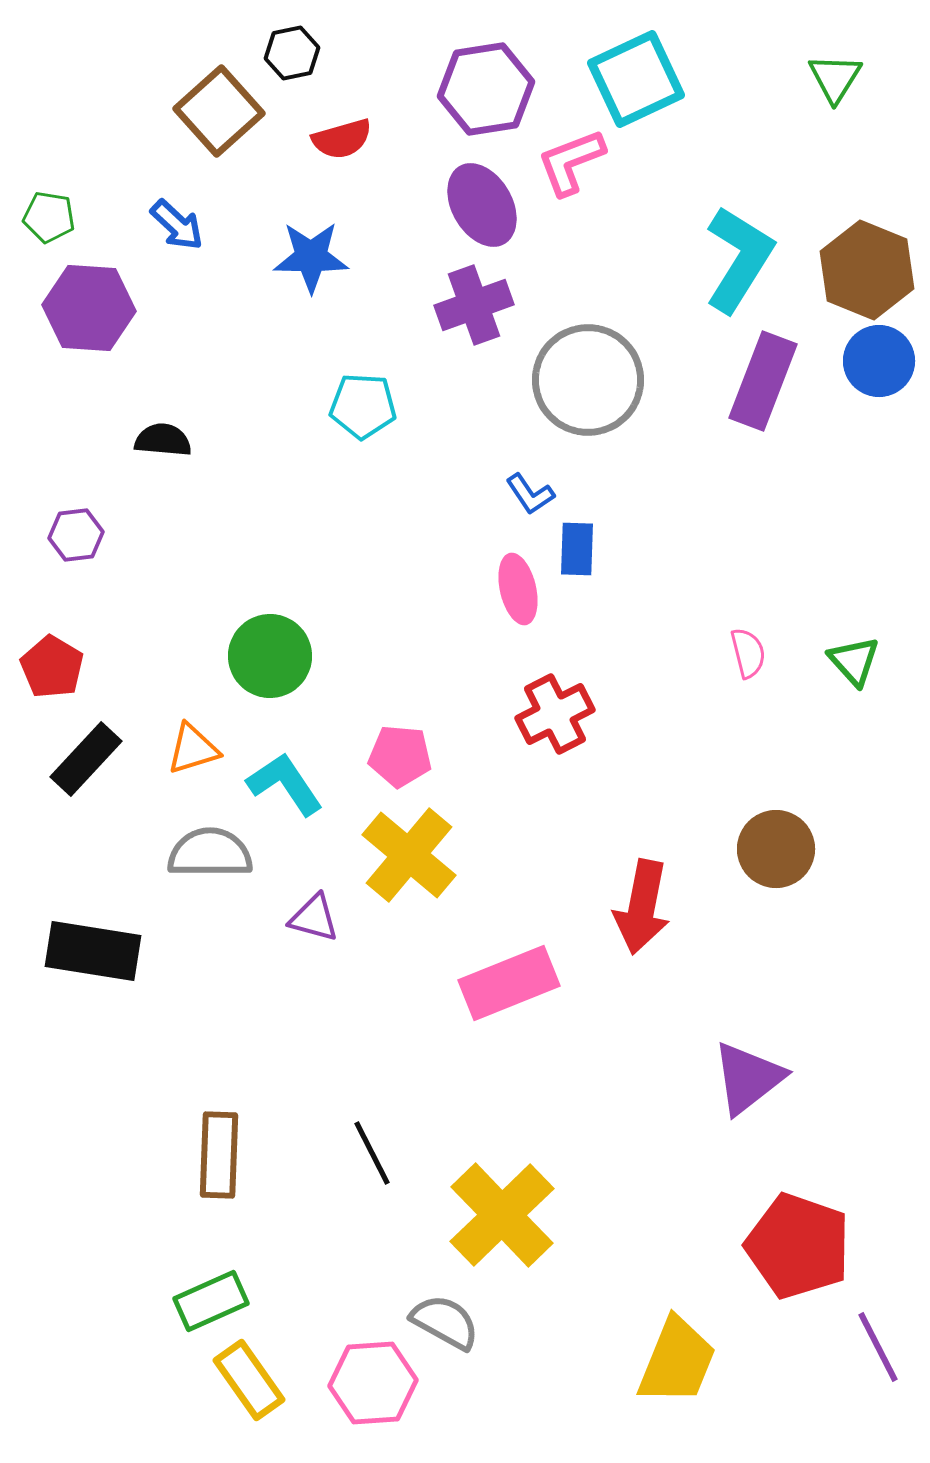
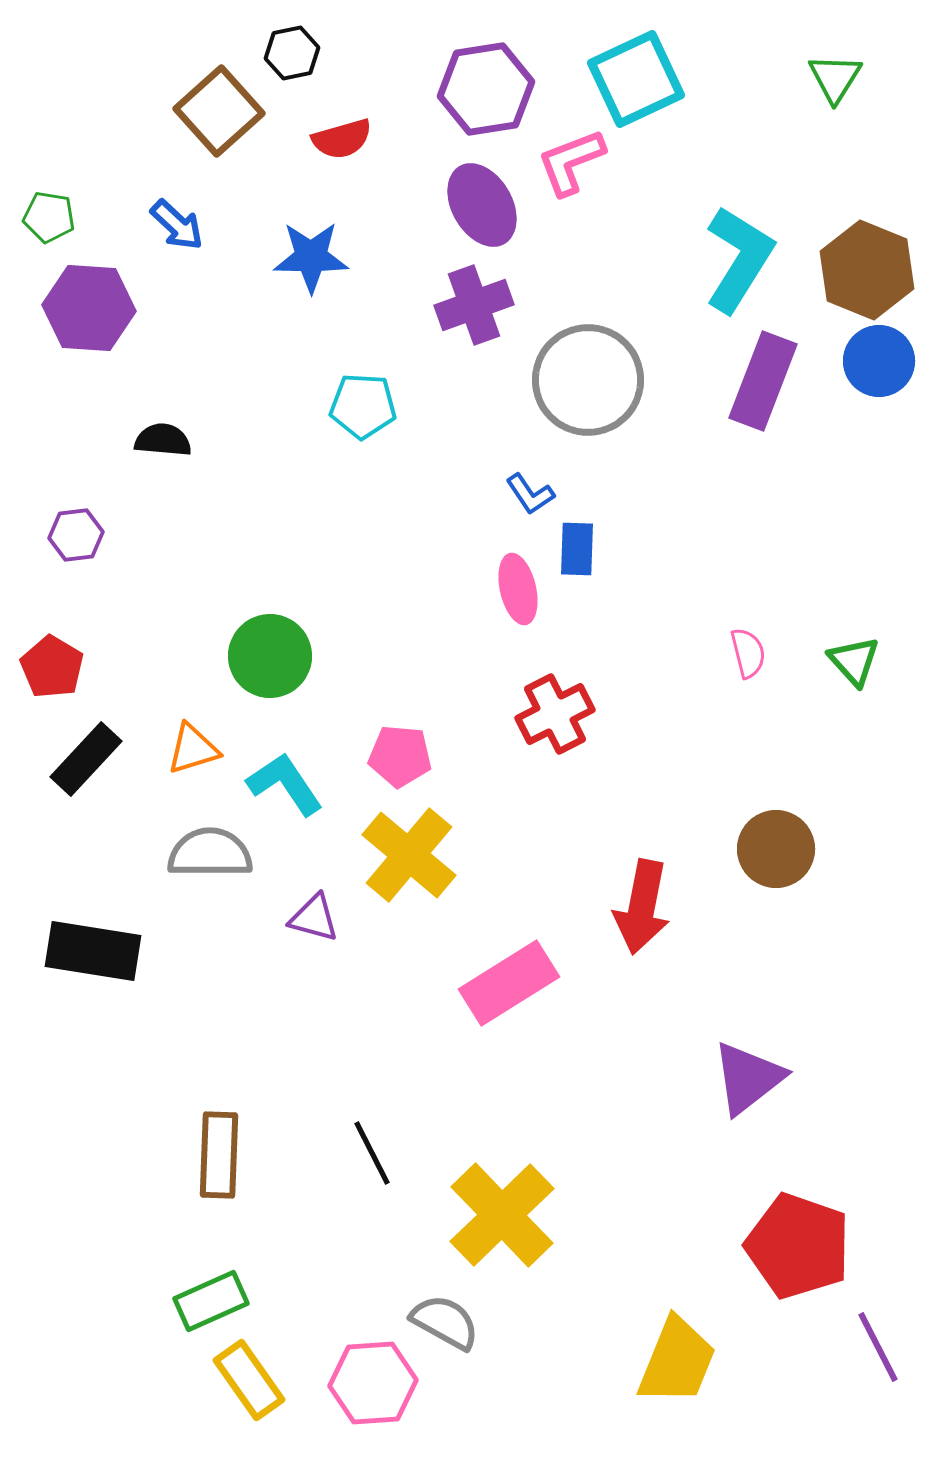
pink rectangle at (509, 983): rotated 10 degrees counterclockwise
